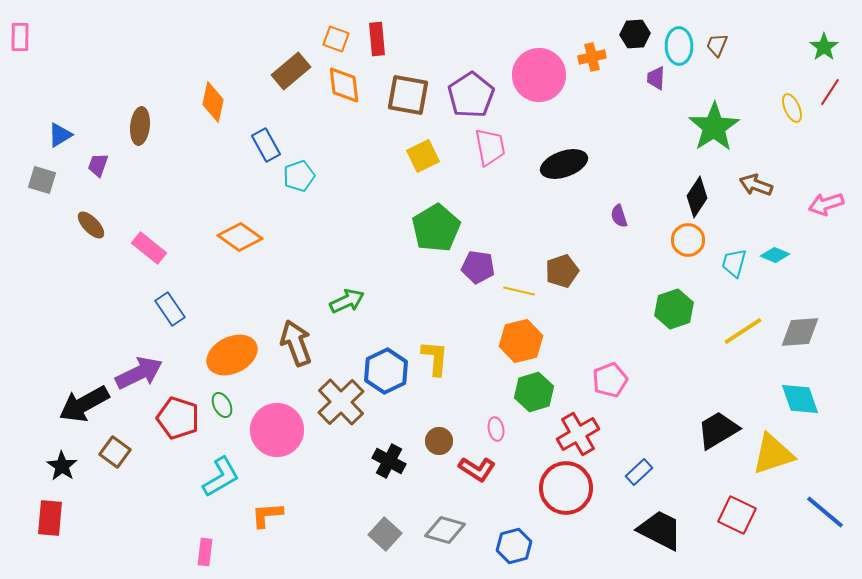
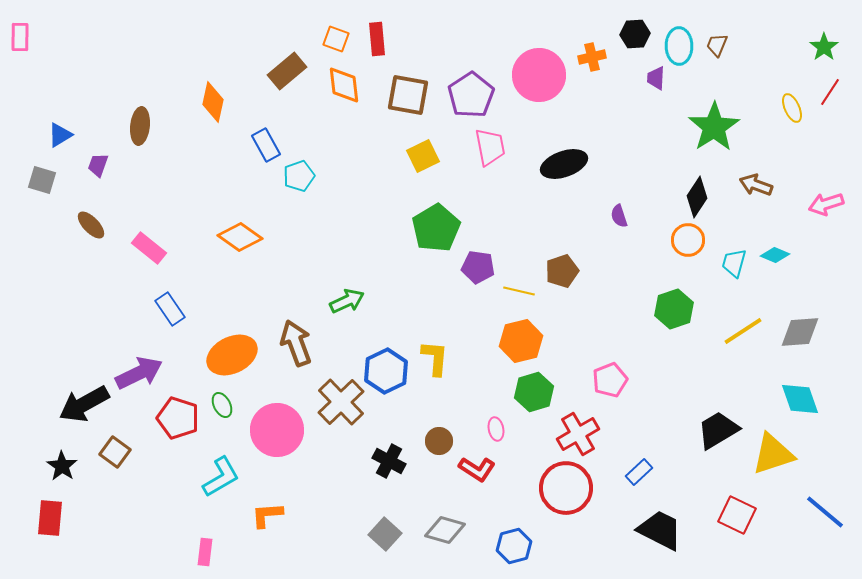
brown rectangle at (291, 71): moved 4 px left
